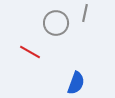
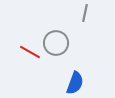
gray circle: moved 20 px down
blue semicircle: moved 1 px left
